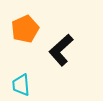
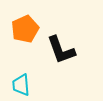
black L-shape: rotated 68 degrees counterclockwise
